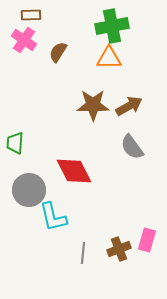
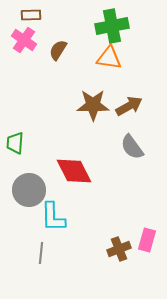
brown semicircle: moved 2 px up
orange triangle: rotated 8 degrees clockwise
cyan L-shape: rotated 12 degrees clockwise
gray line: moved 42 px left
